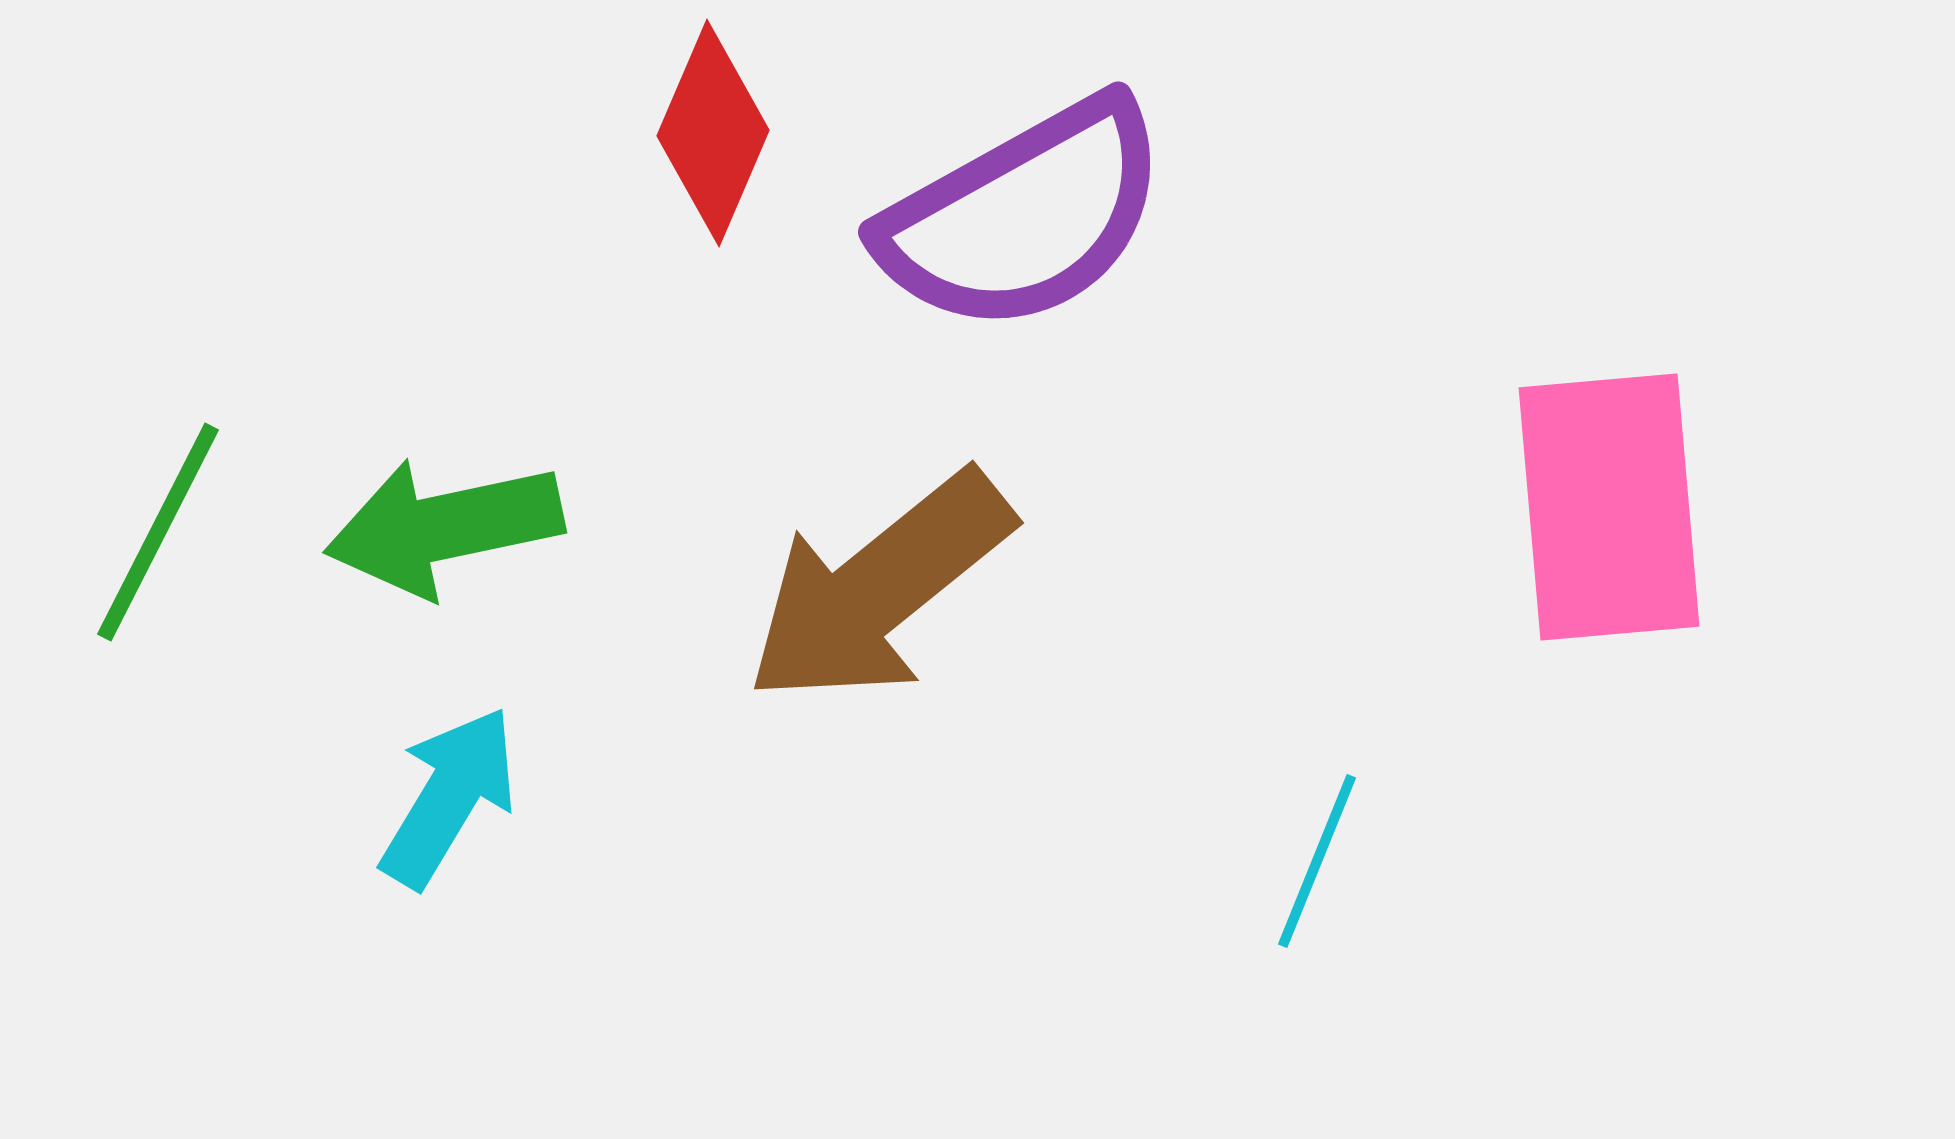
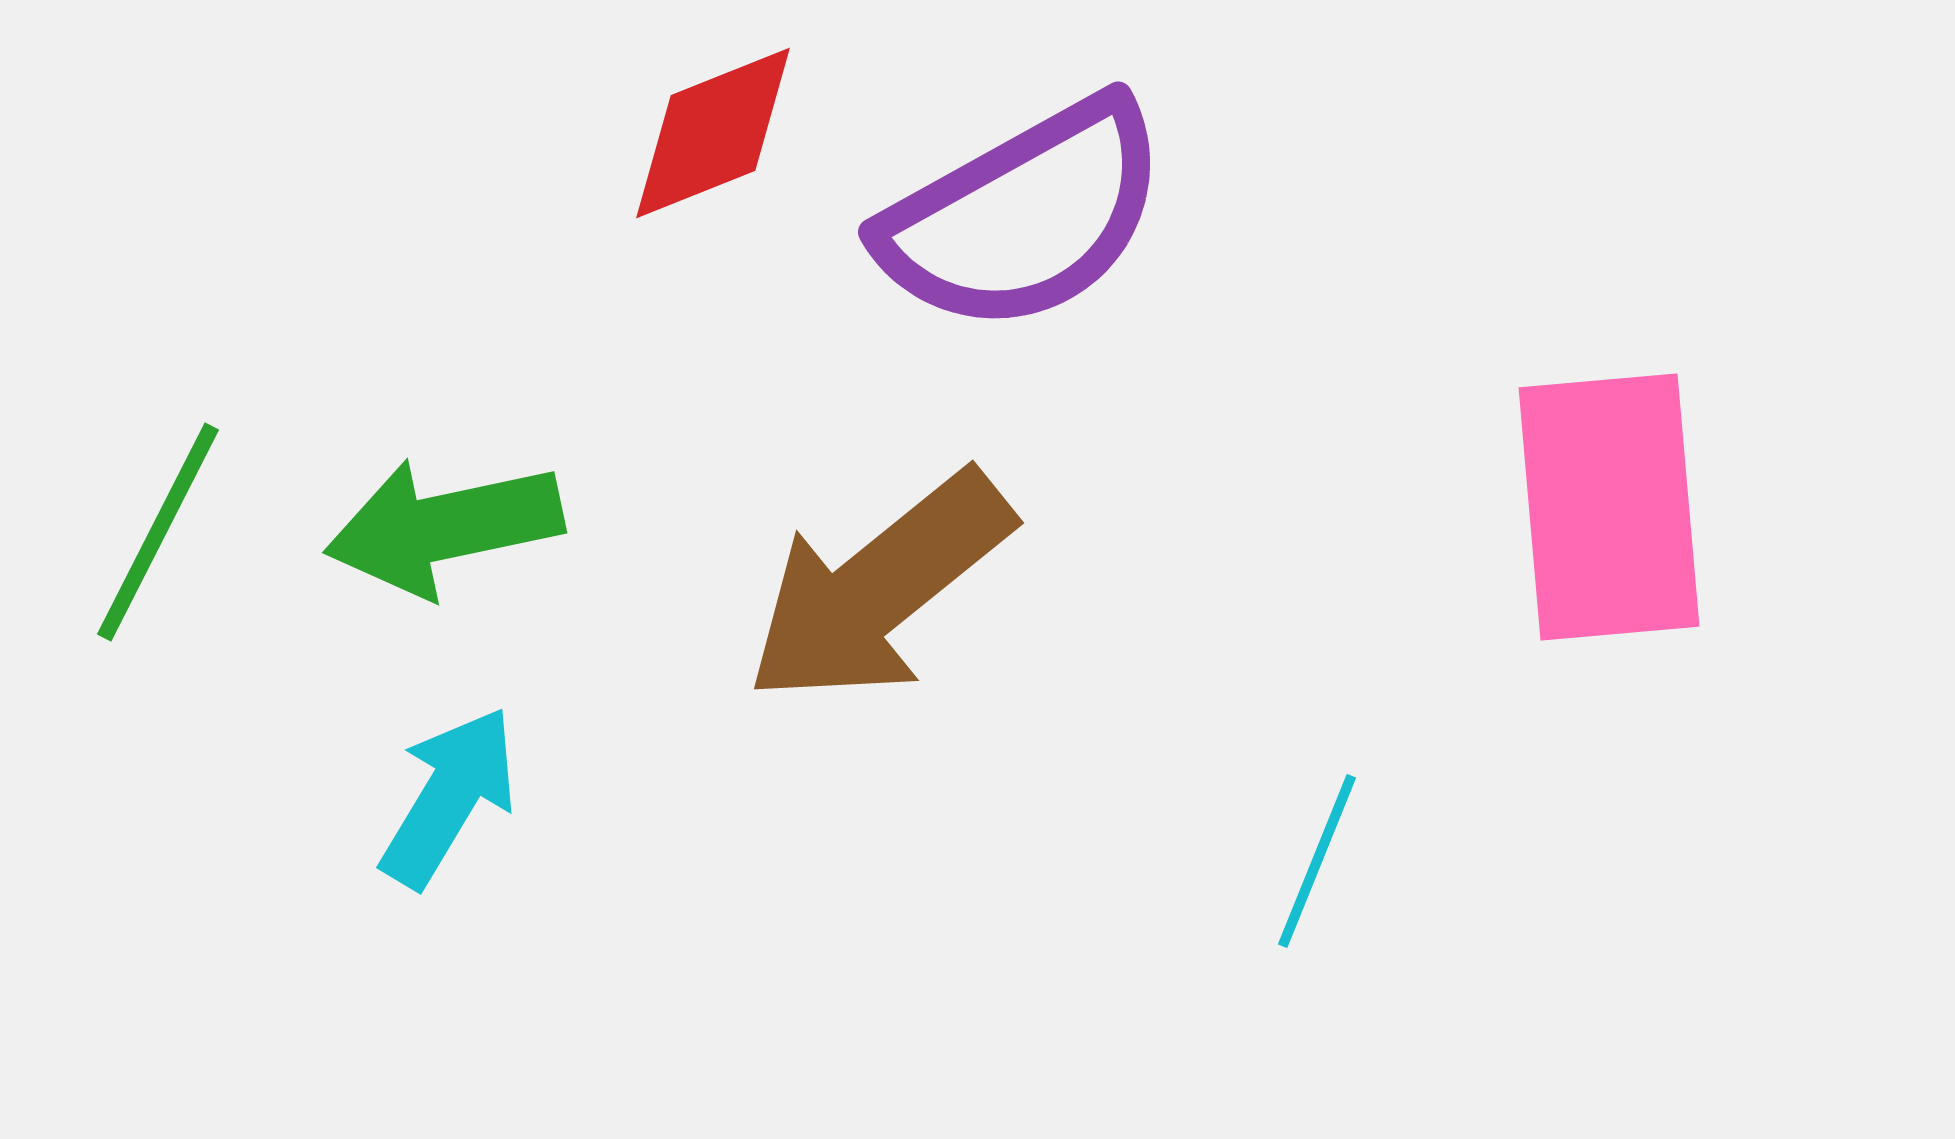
red diamond: rotated 45 degrees clockwise
